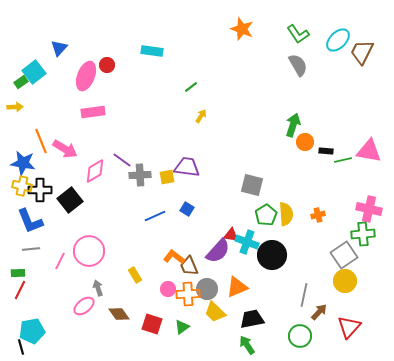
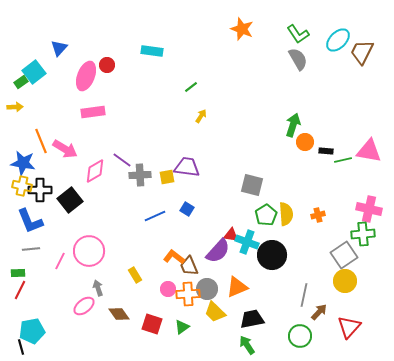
gray semicircle at (298, 65): moved 6 px up
